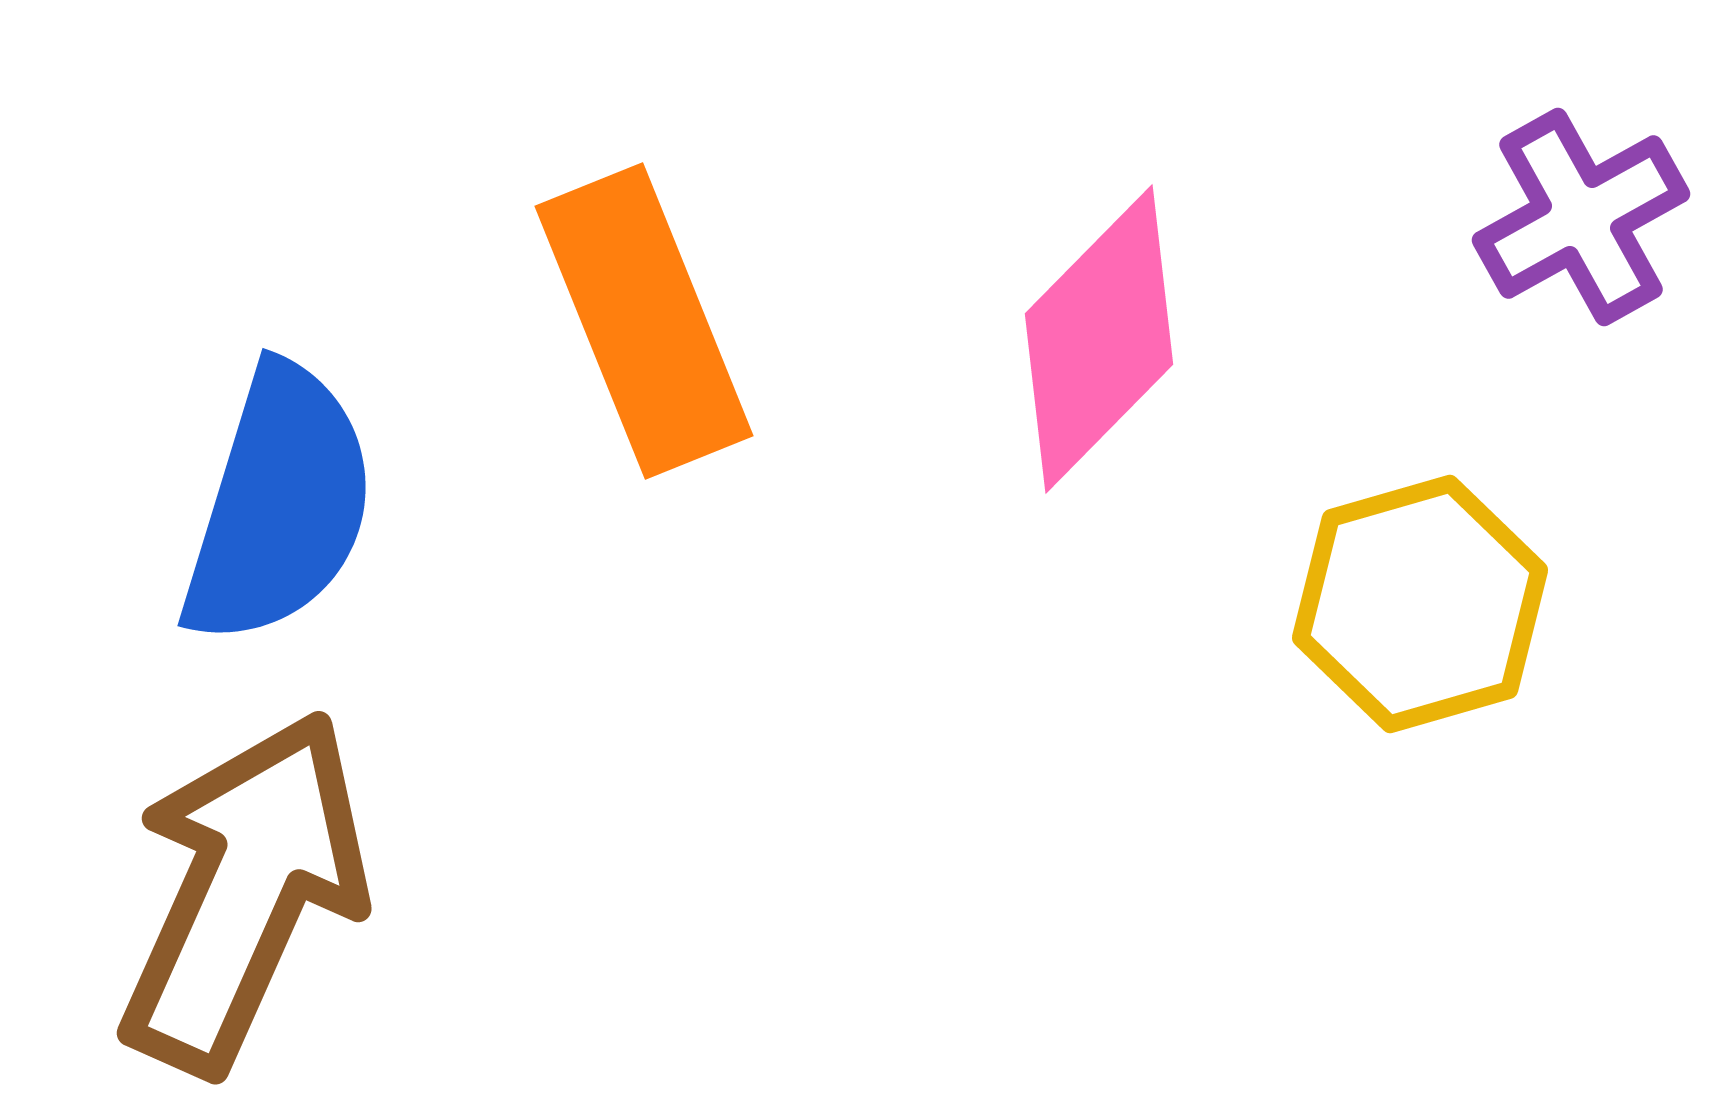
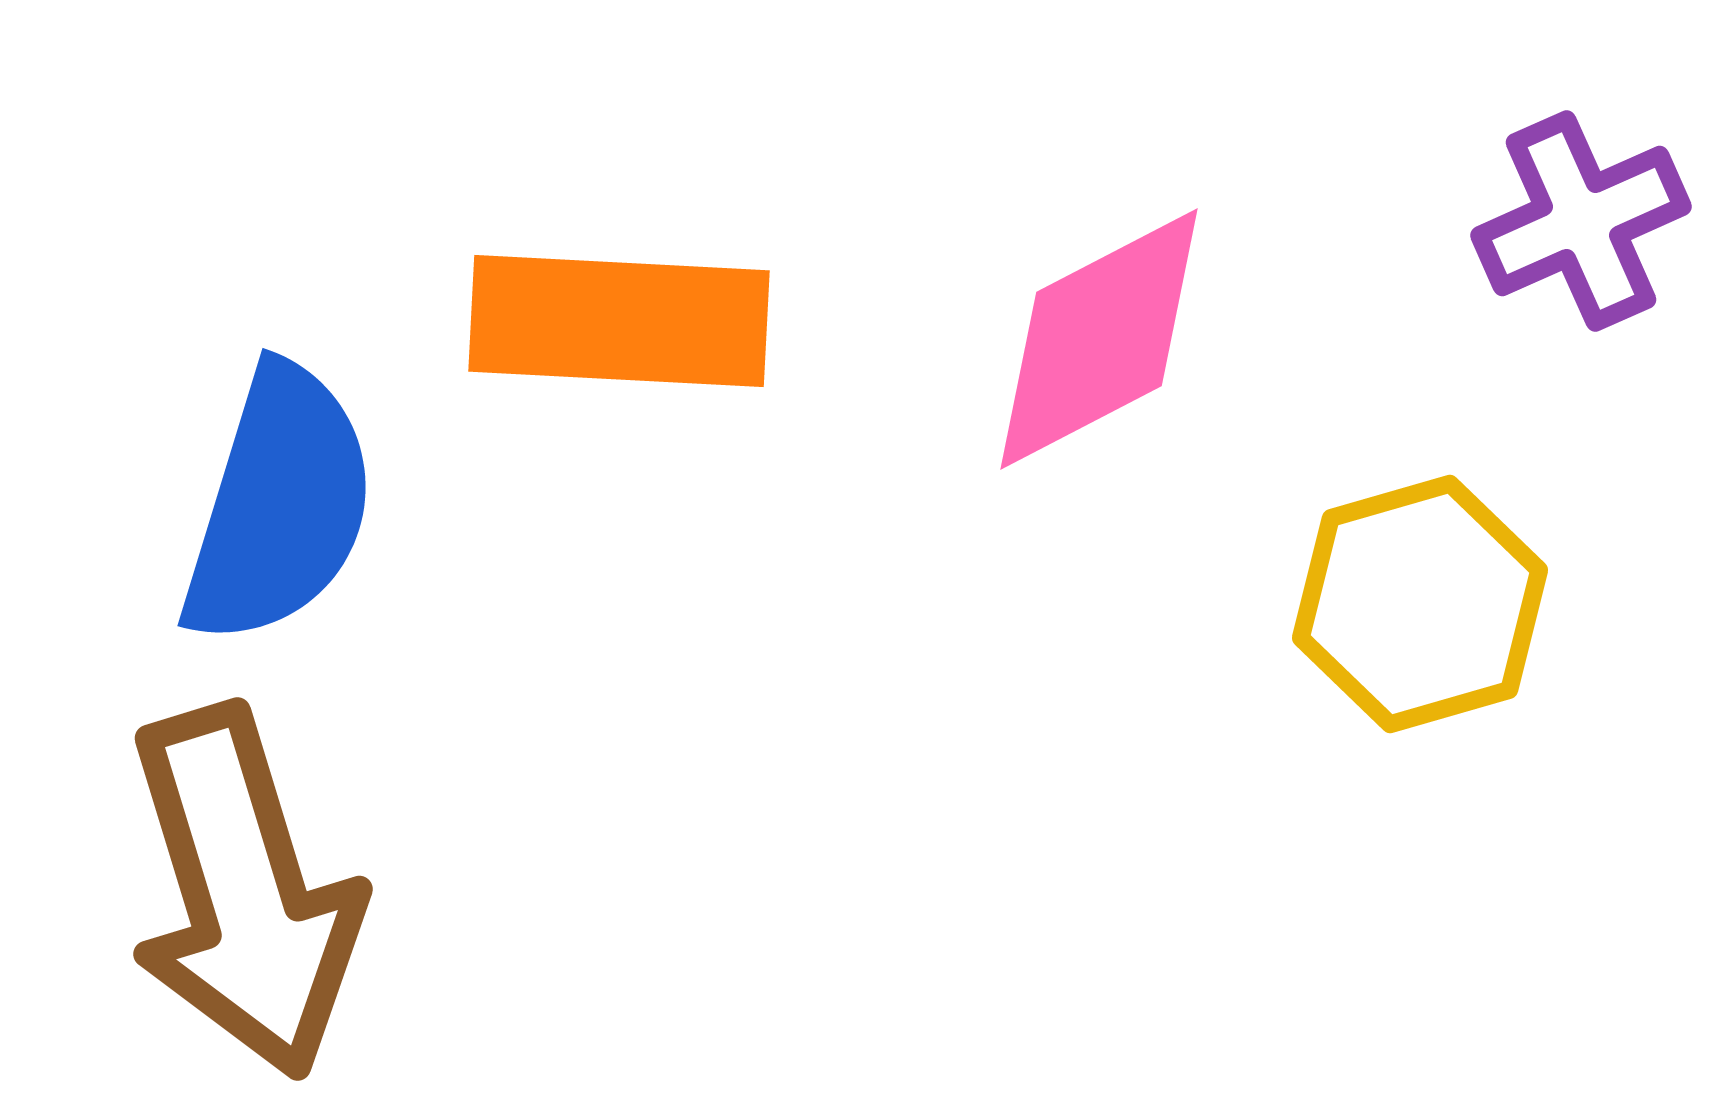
purple cross: moved 4 px down; rotated 5 degrees clockwise
orange rectangle: moved 25 px left; rotated 65 degrees counterclockwise
pink diamond: rotated 18 degrees clockwise
brown arrow: rotated 139 degrees clockwise
